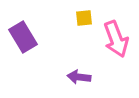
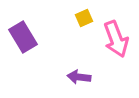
yellow square: rotated 18 degrees counterclockwise
